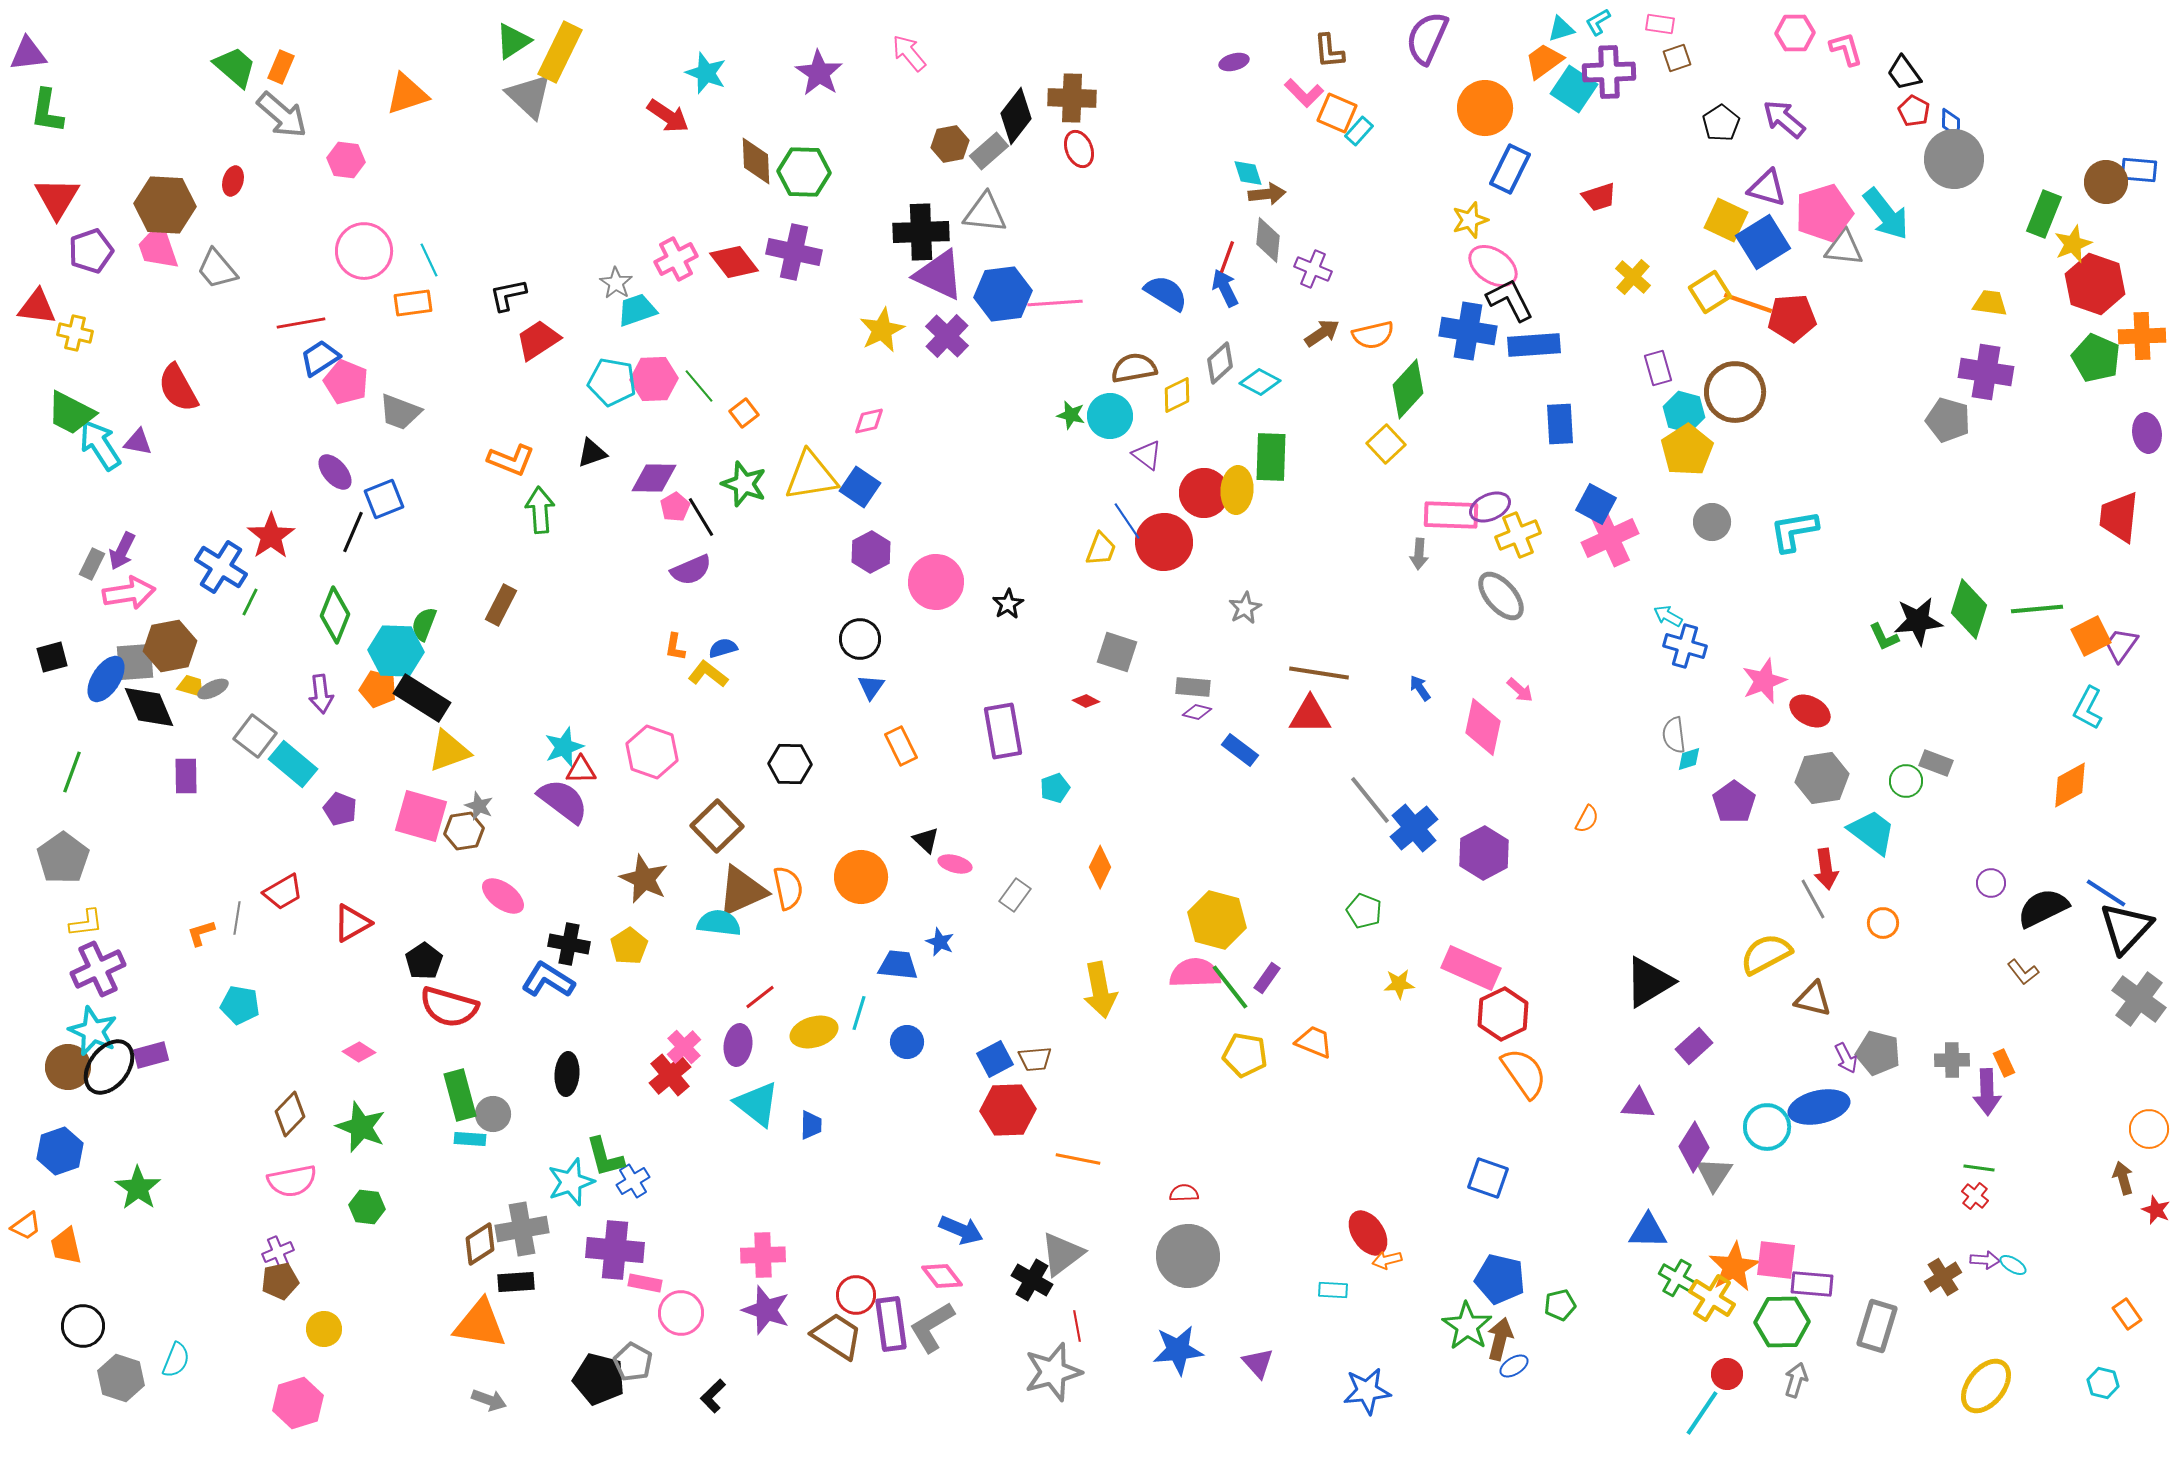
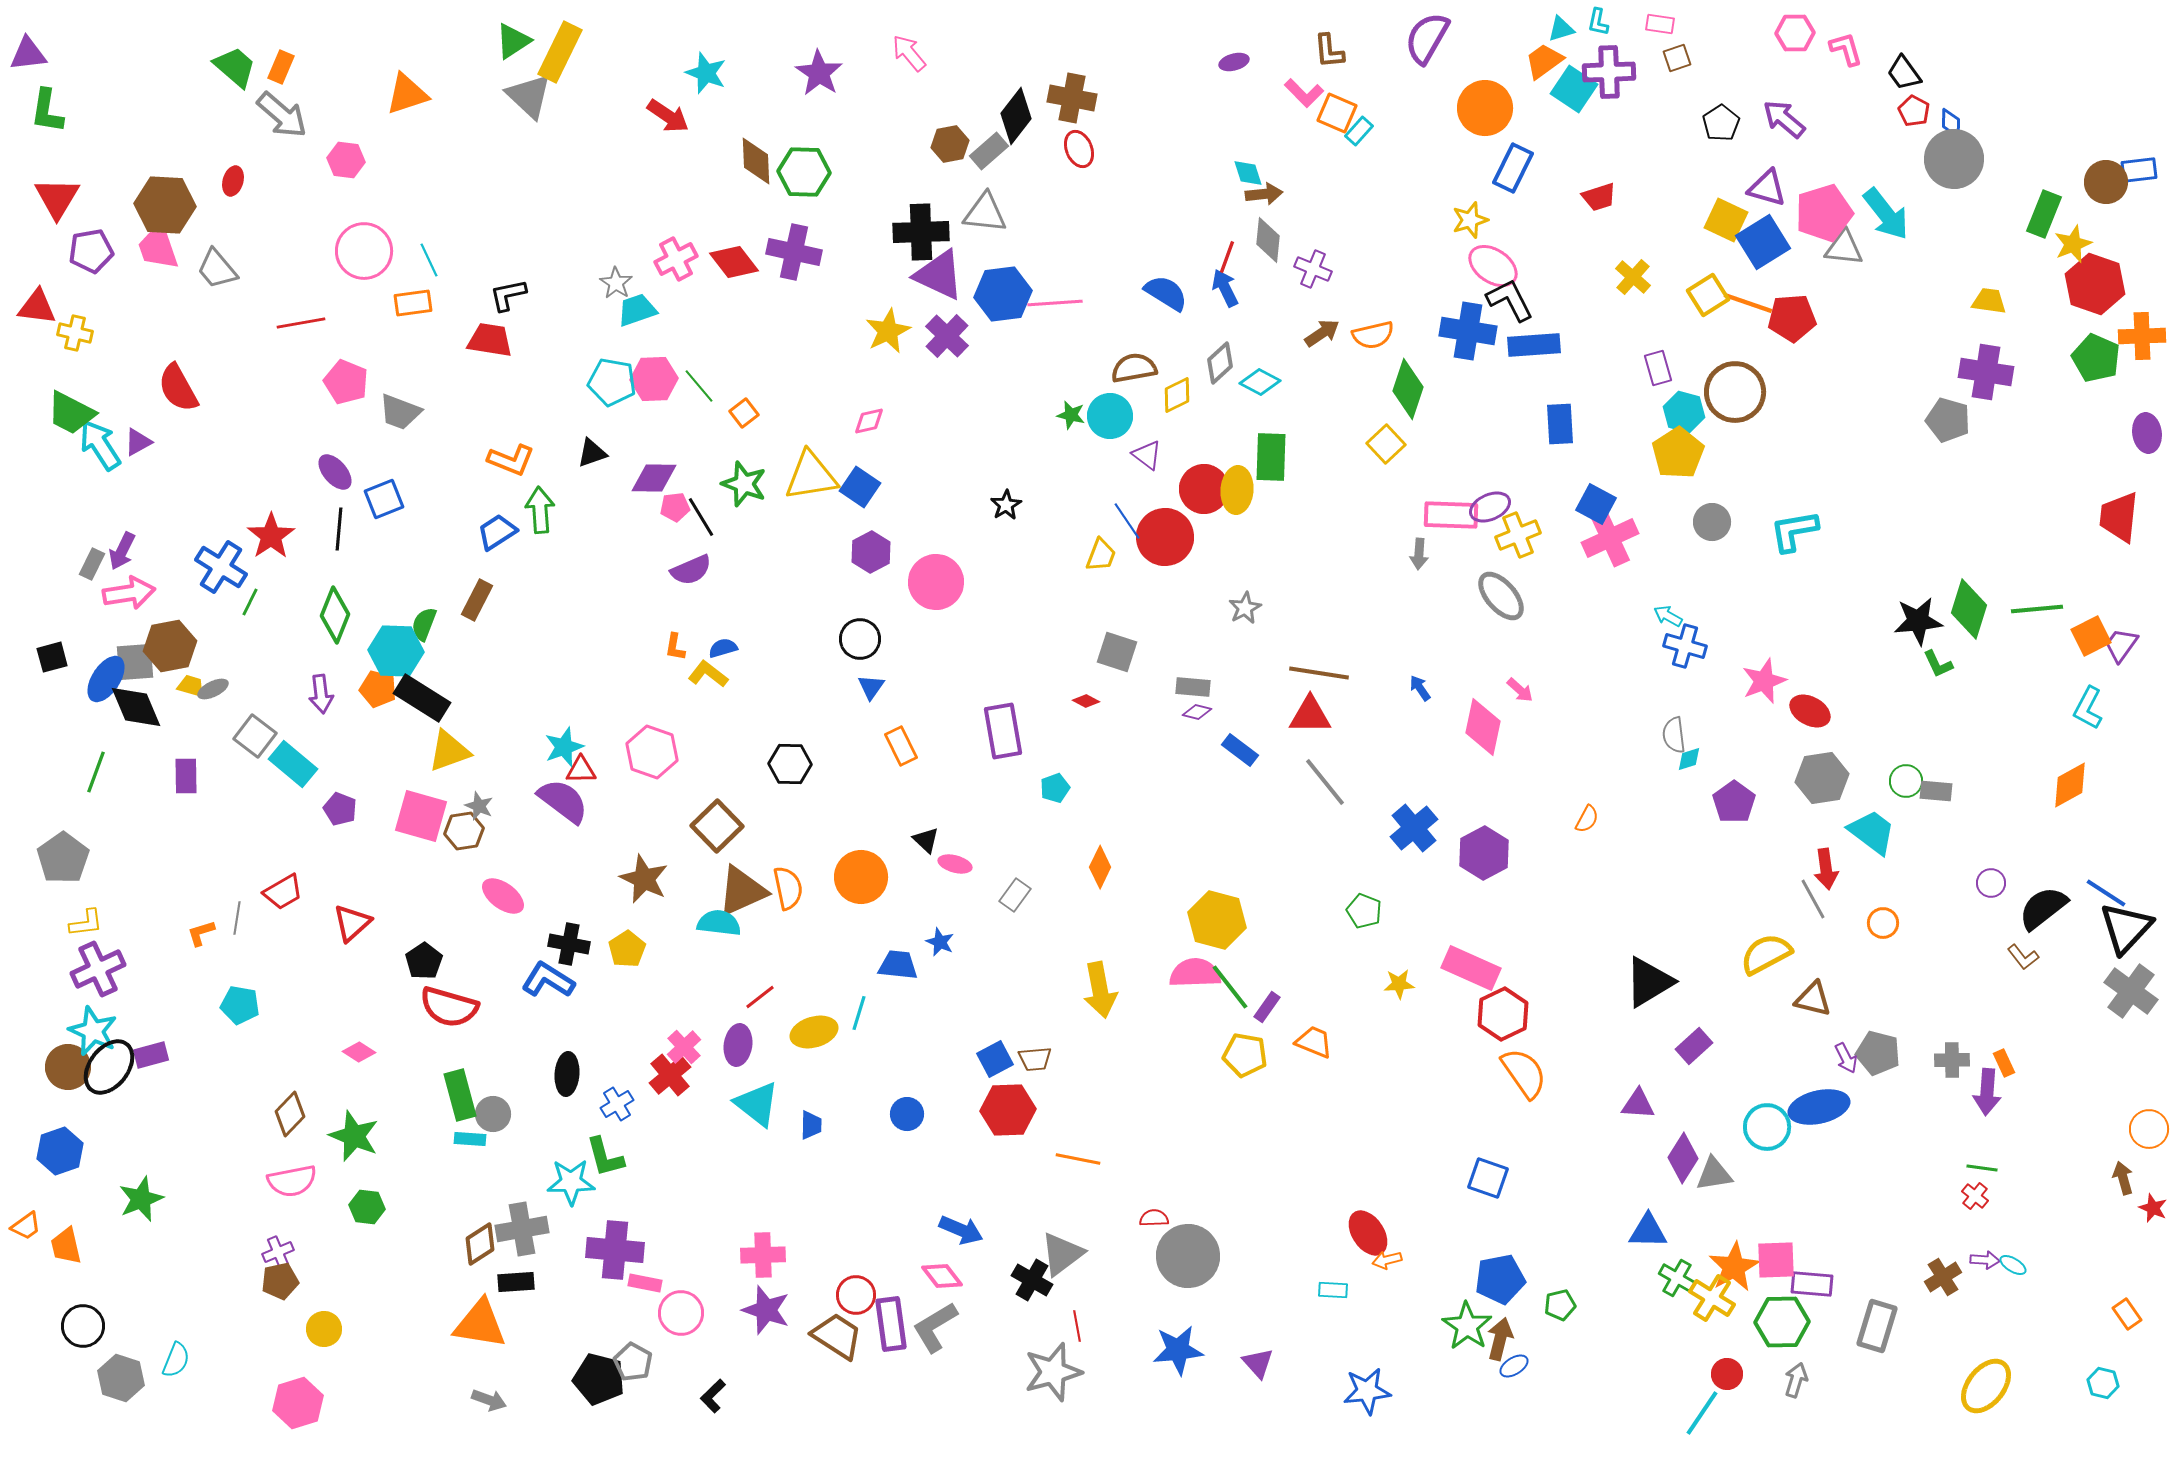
cyan L-shape at (1598, 22): rotated 48 degrees counterclockwise
purple semicircle at (1427, 38): rotated 6 degrees clockwise
brown cross at (1072, 98): rotated 9 degrees clockwise
blue rectangle at (1510, 169): moved 3 px right, 1 px up
blue rectangle at (2139, 170): rotated 12 degrees counterclockwise
brown arrow at (1267, 194): moved 3 px left
purple pentagon at (91, 251): rotated 9 degrees clockwise
yellow square at (1710, 292): moved 2 px left, 3 px down
yellow trapezoid at (1990, 303): moved 1 px left, 2 px up
yellow star at (882, 330): moved 6 px right, 1 px down
red trapezoid at (538, 340): moved 48 px left; rotated 42 degrees clockwise
blue trapezoid at (320, 358): moved 177 px right, 174 px down
green diamond at (1408, 389): rotated 24 degrees counterclockwise
purple triangle at (138, 442): rotated 40 degrees counterclockwise
yellow pentagon at (1687, 450): moved 9 px left, 3 px down
red circle at (1204, 493): moved 4 px up
pink pentagon at (675, 507): rotated 24 degrees clockwise
black line at (353, 532): moved 14 px left, 3 px up; rotated 18 degrees counterclockwise
red circle at (1164, 542): moved 1 px right, 5 px up
yellow trapezoid at (1101, 549): moved 6 px down
black star at (1008, 604): moved 2 px left, 99 px up
brown rectangle at (501, 605): moved 24 px left, 5 px up
green L-shape at (1884, 637): moved 54 px right, 27 px down
black diamond at (149, 707): moved 13 px left
gray rectangle at (1936, 763): moved 28 px down; rotated 16 degrees counterclockwise
green line at (72, 772): moved 24 px right
gray line at (1370, 800): moved 45 px left, 18 px up
black semicircle at (2043, 908): rotated 12 degrees counterclockwise
red triangle at (352, 923): rotated 12 degrees counterclockwise
yellow pentagon at (629, 946): moved 2 px left, 3 px down
brown L-shape at (2023, 972): moved 15 px up
purple rectangle at (1267, 978): moved 29 px down
gray cross at (2139, 999): moved 8 px left, 8 px up
blue circle at (907, 1042): moved 72 px down
purple arrow at (1987, 1092): rotated 6 degrees clockwise
green star at (361, 1127): moved 7 px left, 9 px down
purple diamond at (1694, 1147): moved 11 px left, 11 px down
green line at (1979, 1168): moved 3 px right
gray triangle at (1714, 1174): rotated 48 degrees clockwise
blue cross at (633, 1181): moved 16 px left, 77 px up
cyan star at (571, 1182): rotated 18 degrees clockwise
green star at (138, 1188): moved 3 px right, 11 px down; rotated 15 degrees clockwise
red semicircle at (1184, 1193): moved 30 px left, 25 px down
red star at (2156, 1210): moved 3 px left, 2 px up
pink square at (1776, 1260): rotated 9 degrees counterclockwise
blue pentagon at (1500, 1279): rotated 24 degrees counterclockwise
gray L-shape at (932, 1327): moved 3 px right
